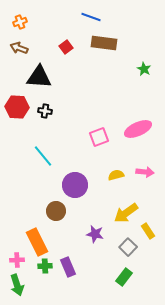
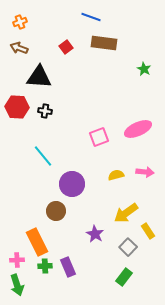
purple circle: moved 3 px left, 1 px up
purple star: rotated 18 degrees clockwise
